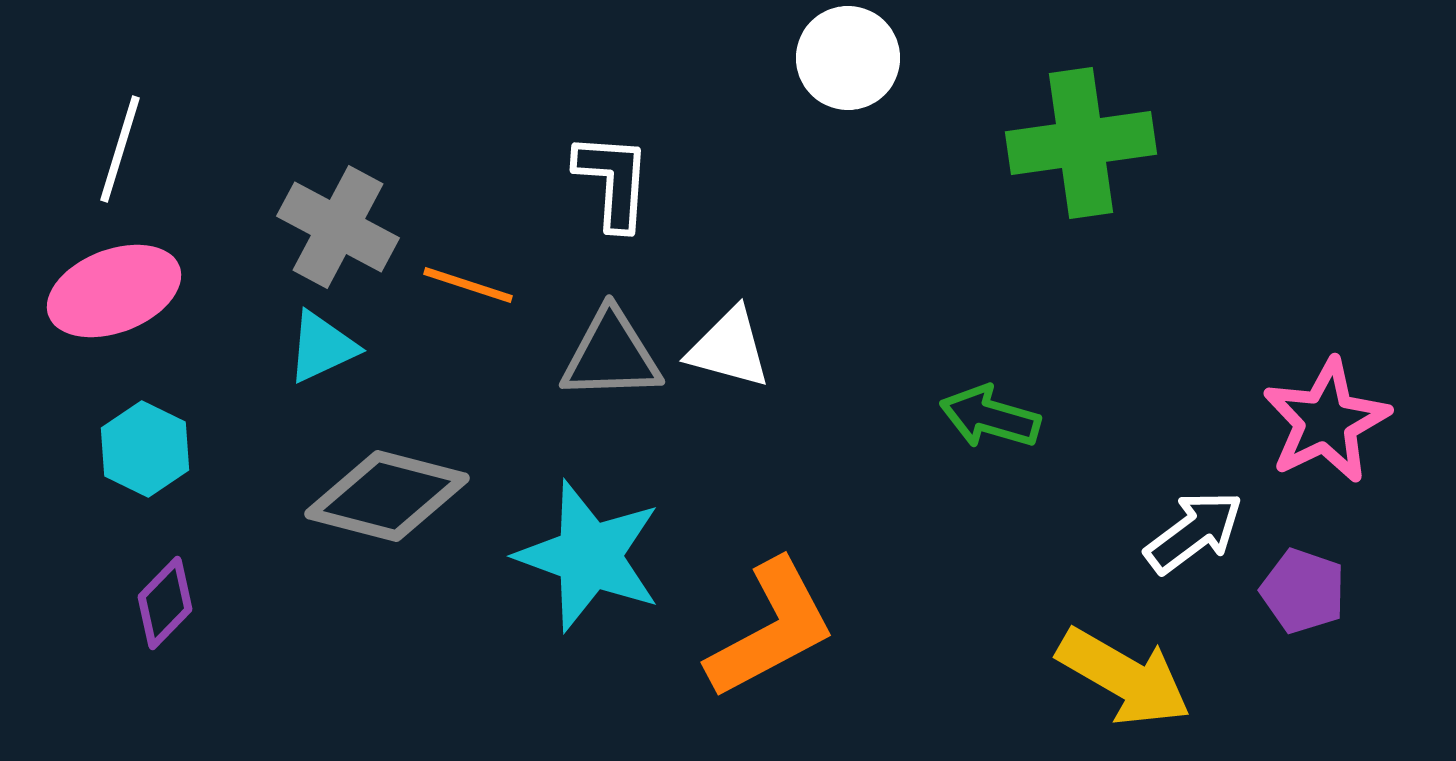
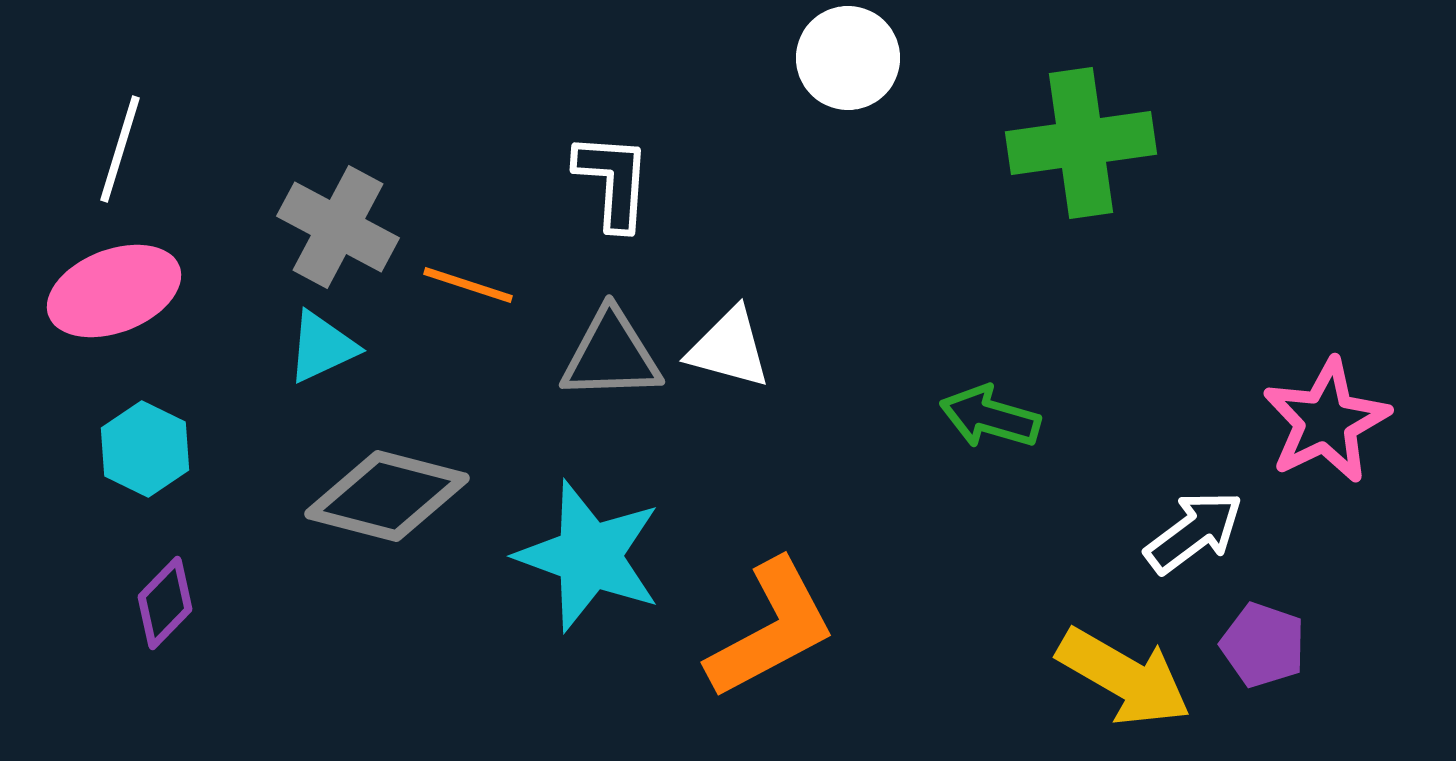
purple pentagon: moved 40 px left, 54 px down
